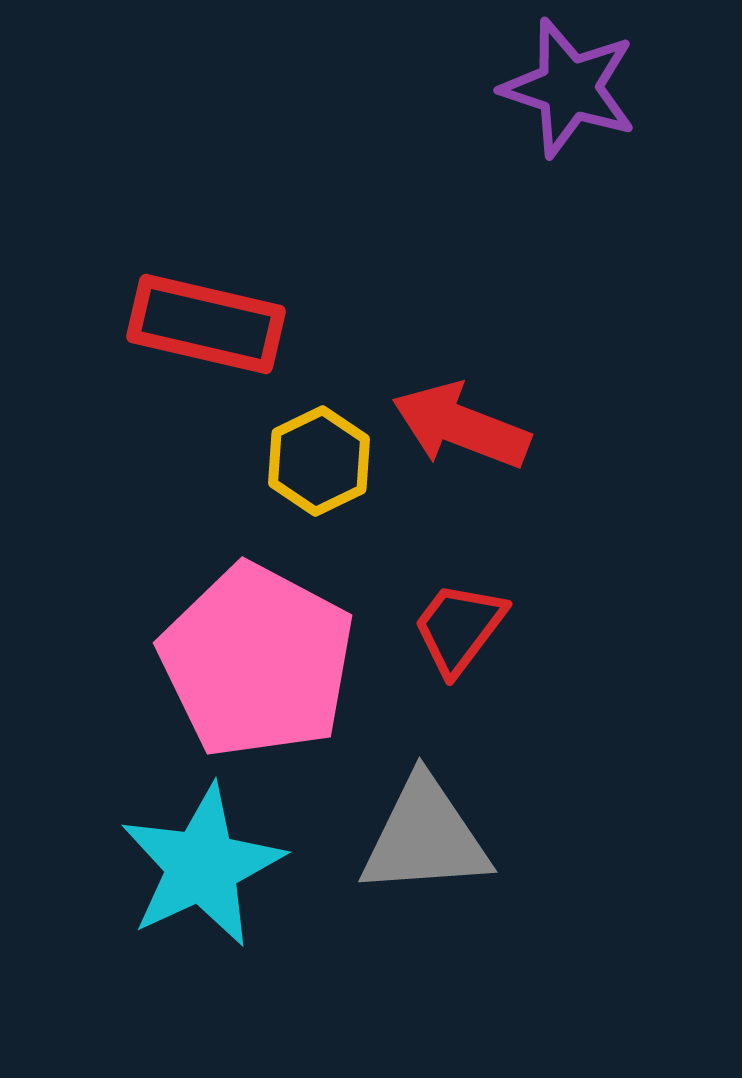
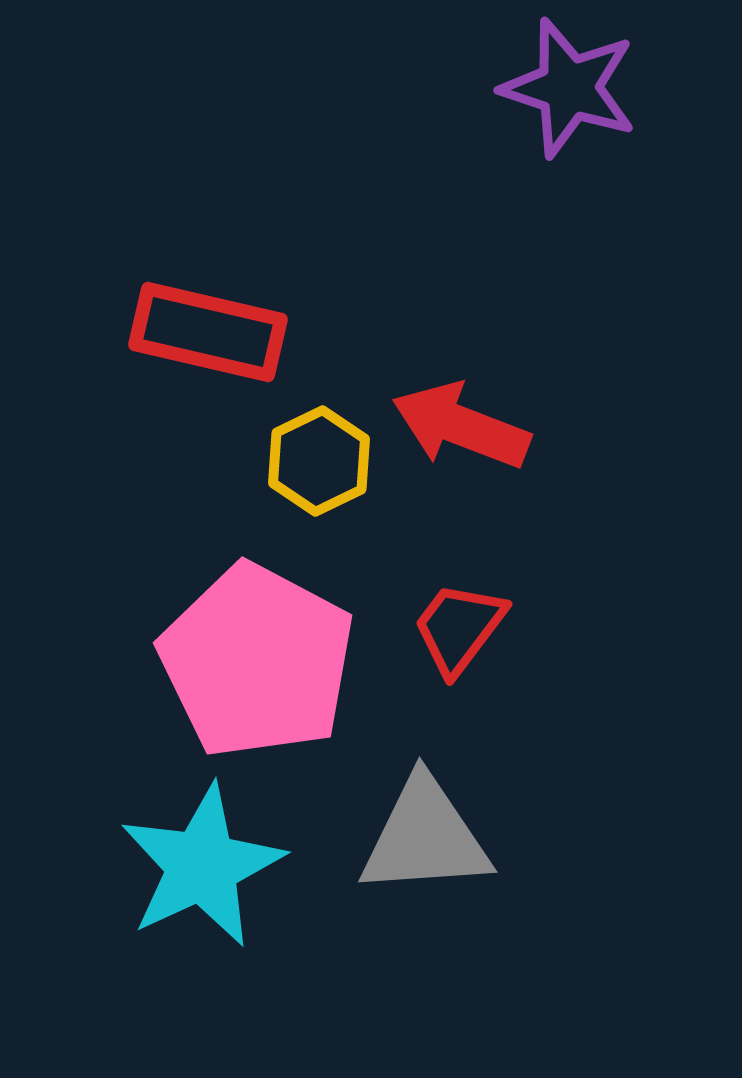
red rectangle: moved 2 px right, 8 px down
